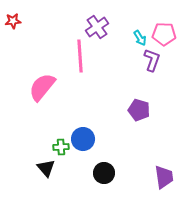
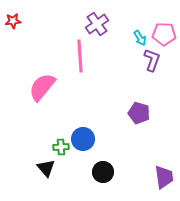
purple cross: moved 3 px up
purple pentagon: moved 3 px down
black circle: moved 1 px left, 1 px up
